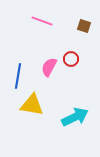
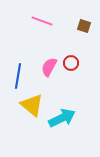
red circle: moved 4 px down
yellow triangle: rotated 30 degrees clockwise
cyan arrow: moved 13 px left, 1 px down
